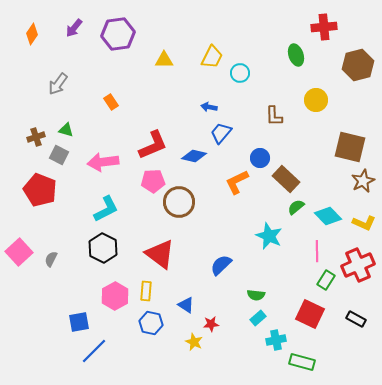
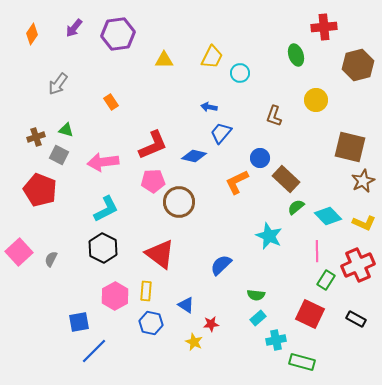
brown L-shape at (274, 116): rotated 20 degrees clockwise
